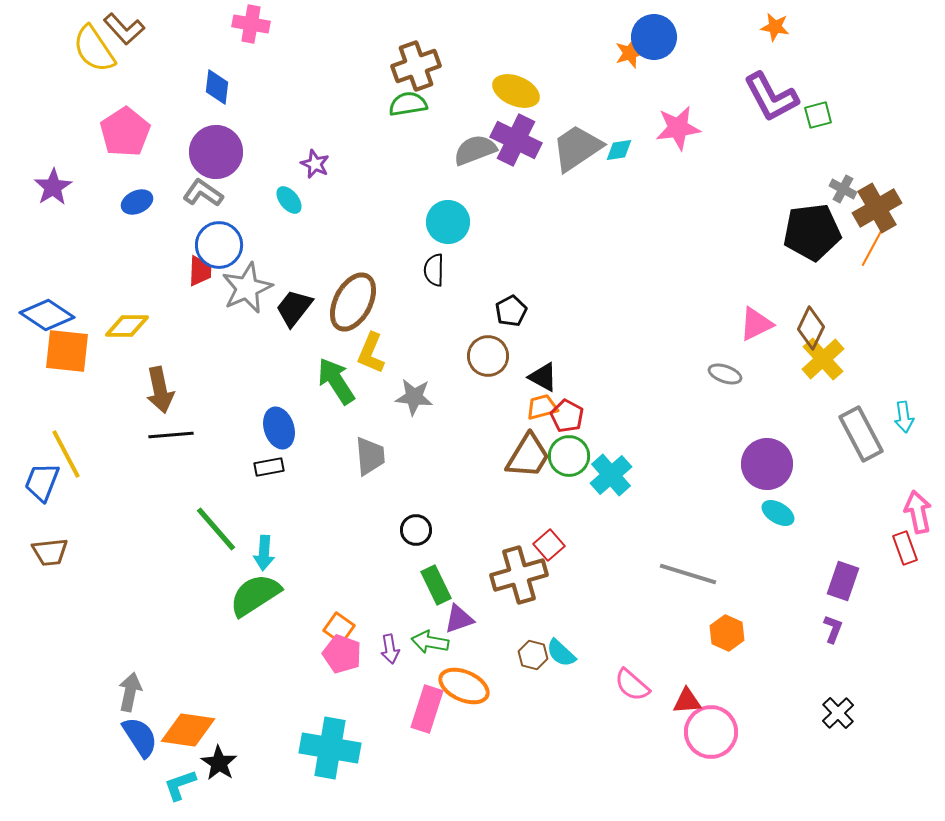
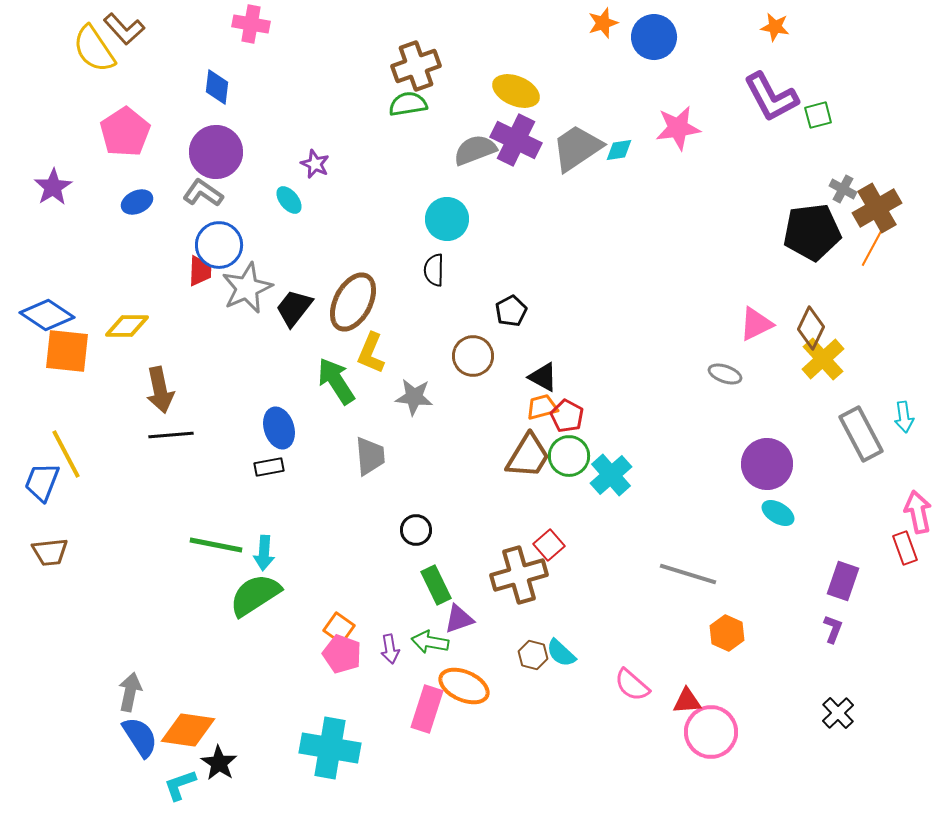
orange star at (630, 53): moved 27 px left, 30 px up
cyan circle at (448, 222): moved 1 px left, 3 px up
brown circle at (488, 356): moved 15 px left
green line at (216, 529): moved 16 px down; rotated 38 degrees counterclockwise
